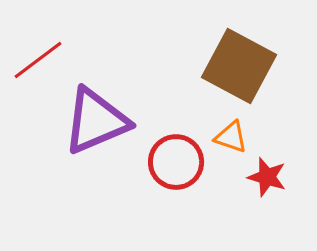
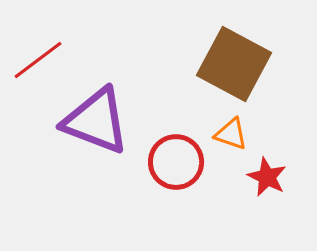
brown square: moved 5 px left, 2 px up
purple triangle: rotated 44 degrees clockwise
orange triangle: moved 3 px up
red star: rotated 9 degrees clockwise
